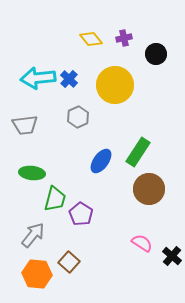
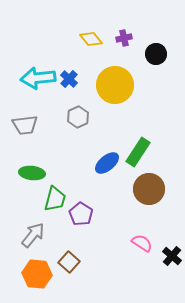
blue ellipse: moved 6 px right, 2 px down; rotated 15 degrees clockwise
